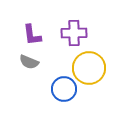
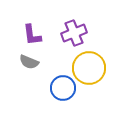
purple cross: rotated 20 degrees counterclockwise
blue circle: moved 1 px left, 1 px up
